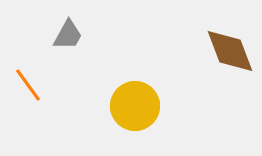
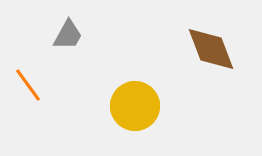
brown diamond: moved 19 px left, 2 px up
